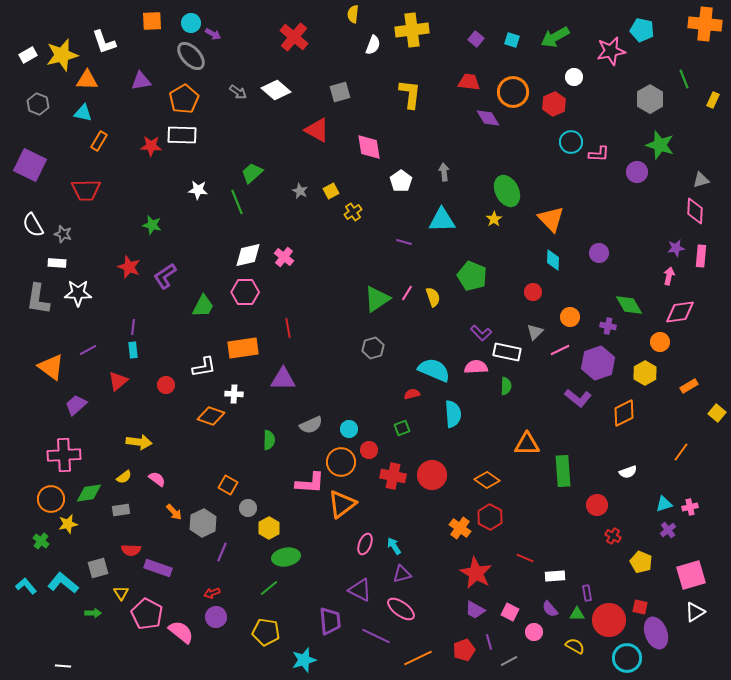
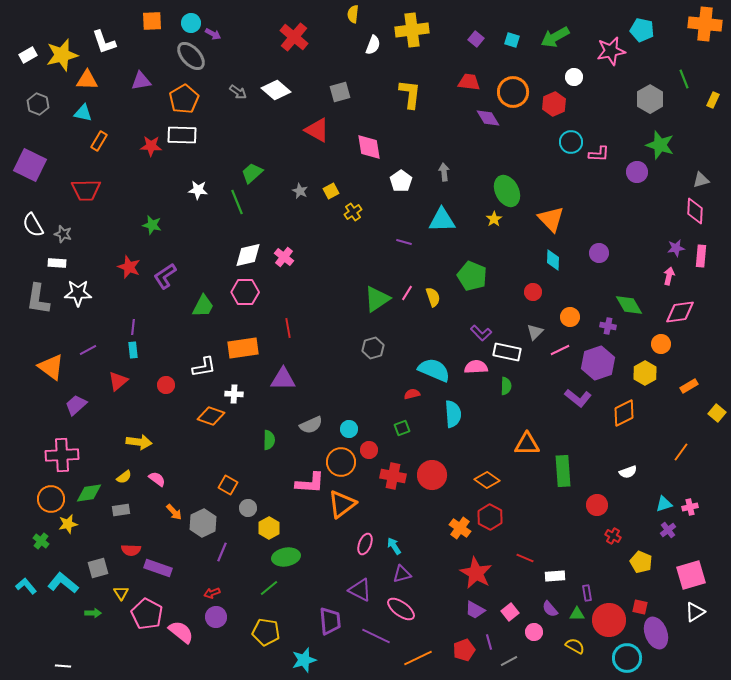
orange circle at (660, 342): moved 1 px right, 2 px down
pink cross at (64, 455): moved 2 px left
pink square at (510, 612): rotated 24 degrees clockwise
